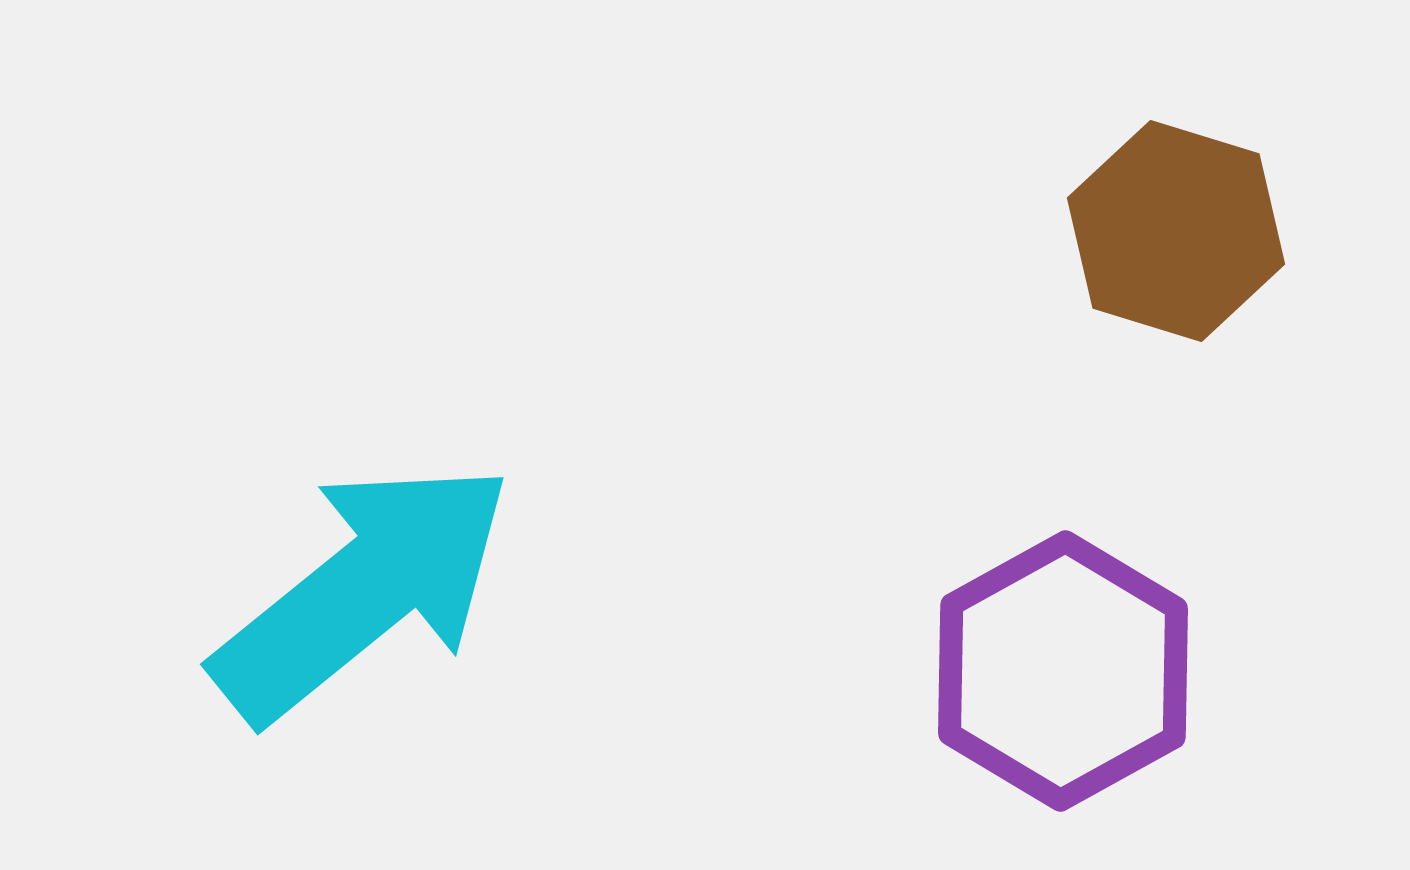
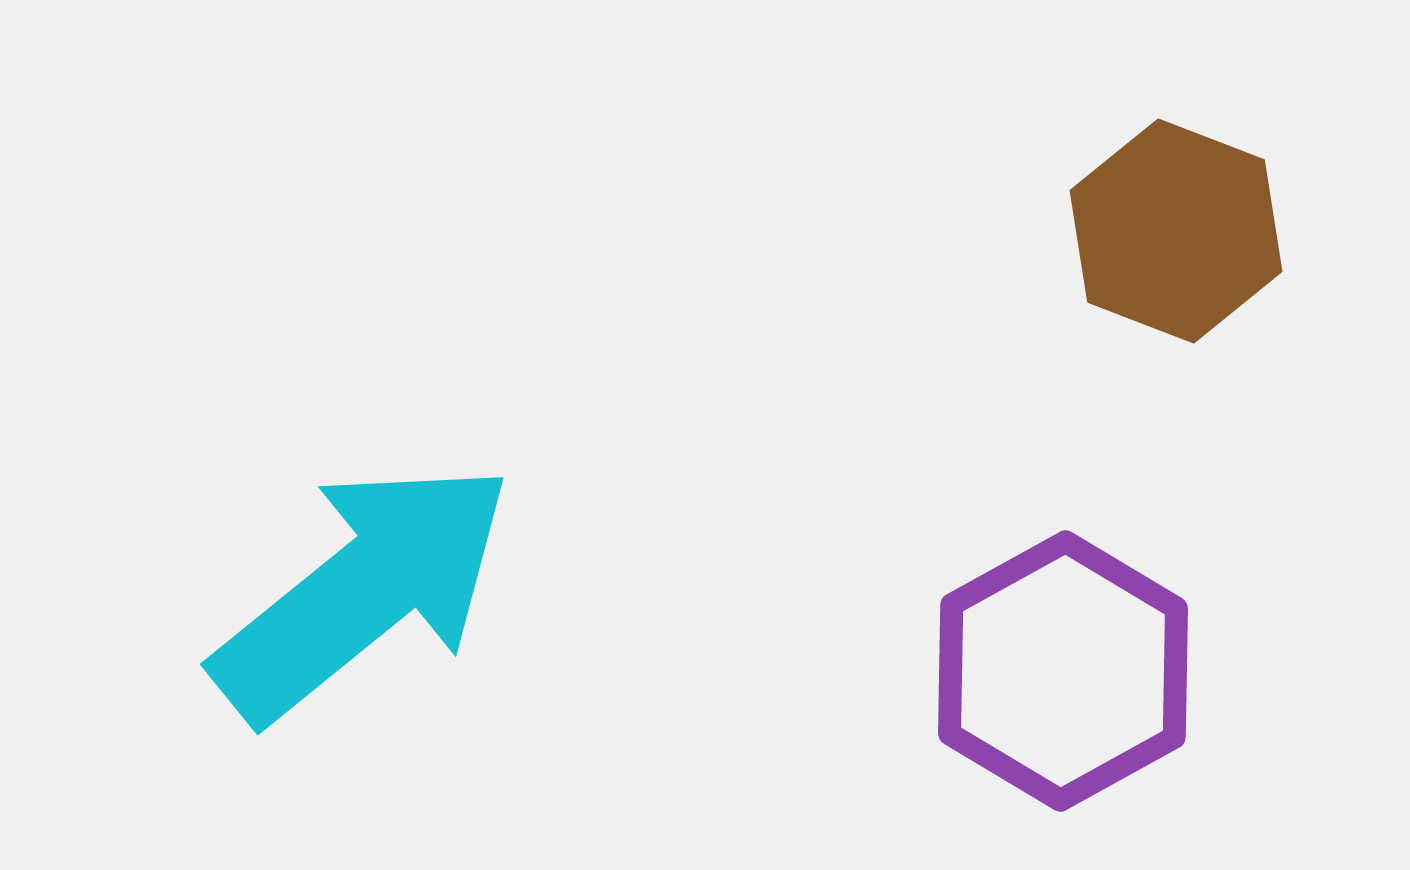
brown hexagon: rotated 4 degrees clockwise
